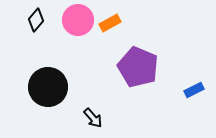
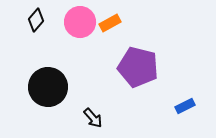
pink circle: moved 2 px right, 2 px down
purple pentagon: rotated 9 degrees counterclockwise
blue rectangle: moved 9 px left, 16 px down
